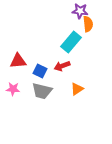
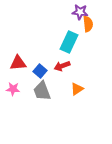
purple star: moved 1 px down
cyan rectangle: moved 2 px left; rotated 15 degrees counterclockwise
red triangle: moved 2 px down
blue square: rotated 16 degrees clockwise
gray trapezoid: rotated 55 degrees clockwise
